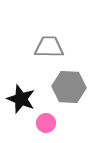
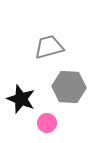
gray trapezoid: rotated 16 degrees counterclockwise
pink circle: moved 1 px right
